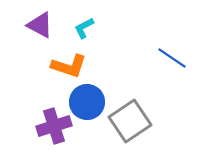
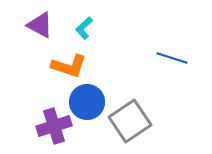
cyan L-shape: rotated 15 degrees counterclockwise
blue line: rotated 16 degrees counterclockwise
